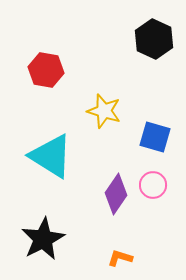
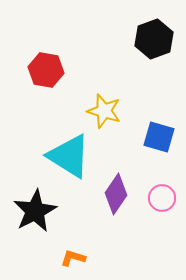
black hexagon: rotated 15 degrees clockwise
blue square: moved 4 px right
cyan triangle: moved 18 px right
pink circle: moved 9 px right, 13 px down
black star: moved 8 px left, 28 px up
orange L-shape: moved 47 px left
